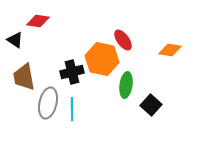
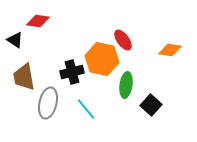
cyan line: moved 14 px right; rotated 40 degrees counterclockwise
